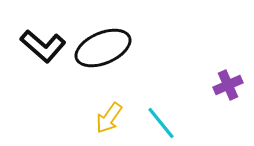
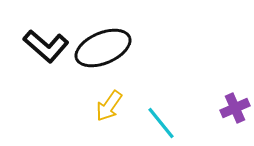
black L-shape: moved 3 px right
purple cross: moved 7 px right, 23 px down
yellow arrow: moved 12 px up
